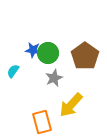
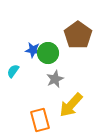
brown pentagon: moved 7 px left, 21 px up
gray star: moved 1 px right, 1 px down
orange rectangle: moved 2 px left, 2 px up
